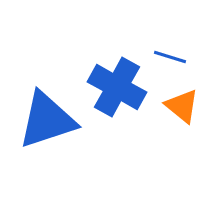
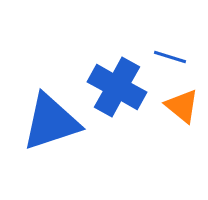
blue triangle: moved 4 px right, 2 px down
